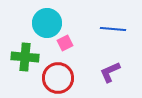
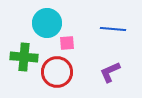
pink square: moved 2 px right; rotated 21 degrees clockwise
green cross: moved 1 px left
red circle: moved 1 px left, 6 px up
